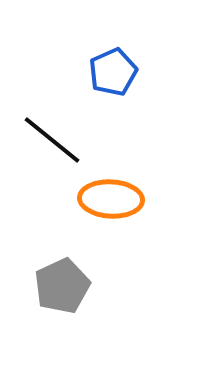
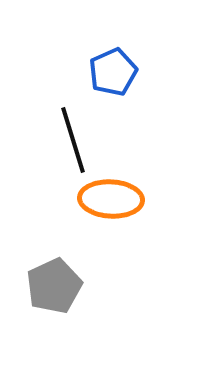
black line: moved 21 px right; rotated 34 degrees clockwise
gray pentagon: moved 8 px left
